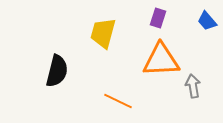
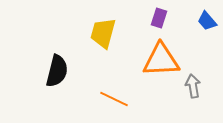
purple rectangle: moved 1 px right
orange line: moved 4 px left, 2 px up
